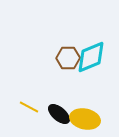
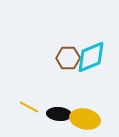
black ellipse: rotated 35 degrees counterclockwise
